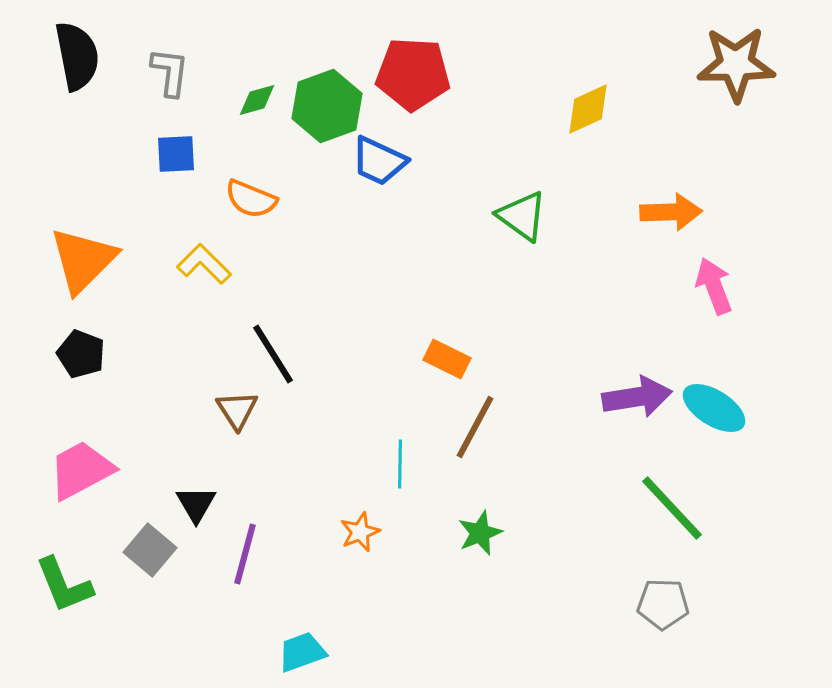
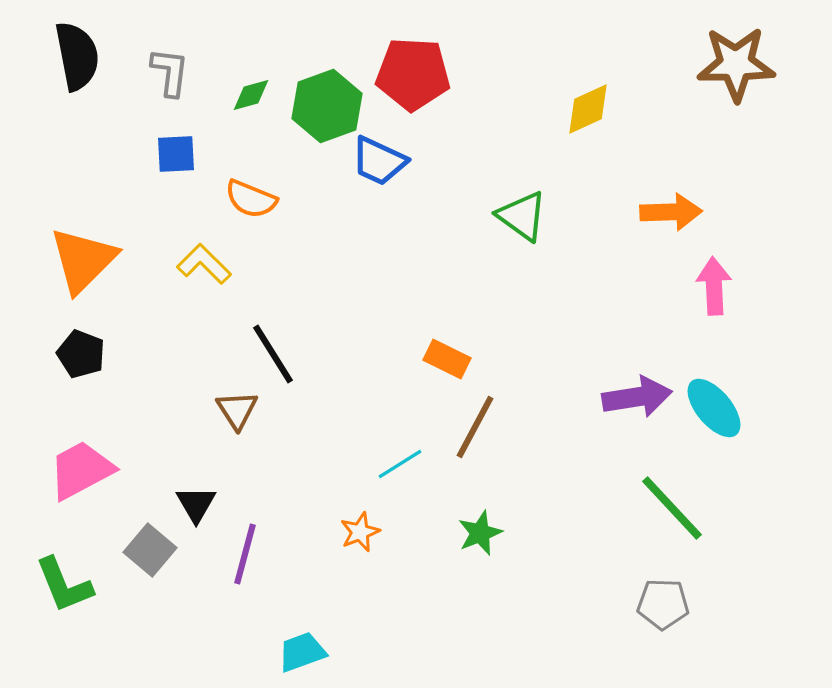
green diamond: moved 6 px left, 5 px up
pink arrow: rotated 18 degrees clockwise
cyan ellipse: rotated 18 degrees clockwise
cyan line: rotated 57 degrees clockwise
